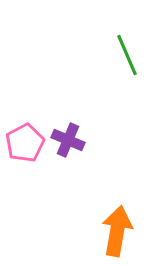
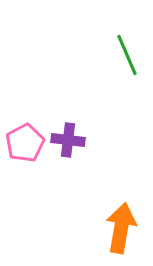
purple cross: rotated 16 degrees counterclockwise
orange arrow: moved 4 px right, 3 px up
